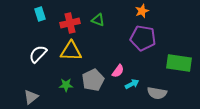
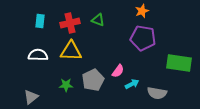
cyan rectangle: moved 7 px down; rotated 24 degrees clockwise
white semicircle: moved 1 px down; rotated 48 degrees clockwise
